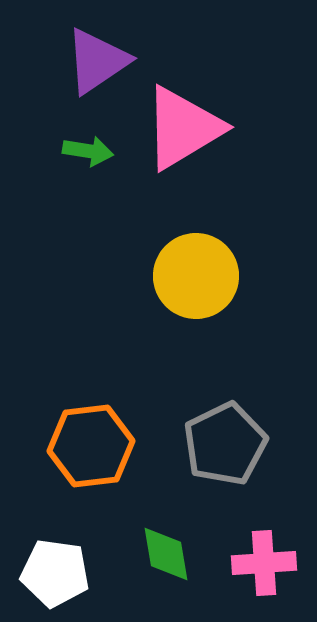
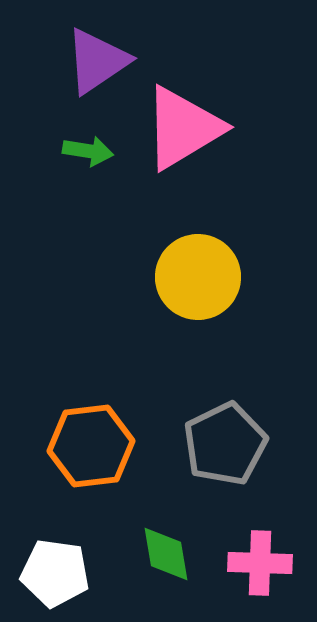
yellow circle: moved 2 px right, 1 px down
pink cross: moved 4 px left; rotated 6 degrees clockwise
